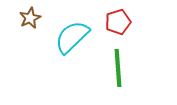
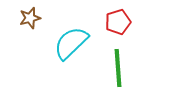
brown star: rotated 10 degrees clockwise
cyan semicircle: moved 1 px left, 6 px down
